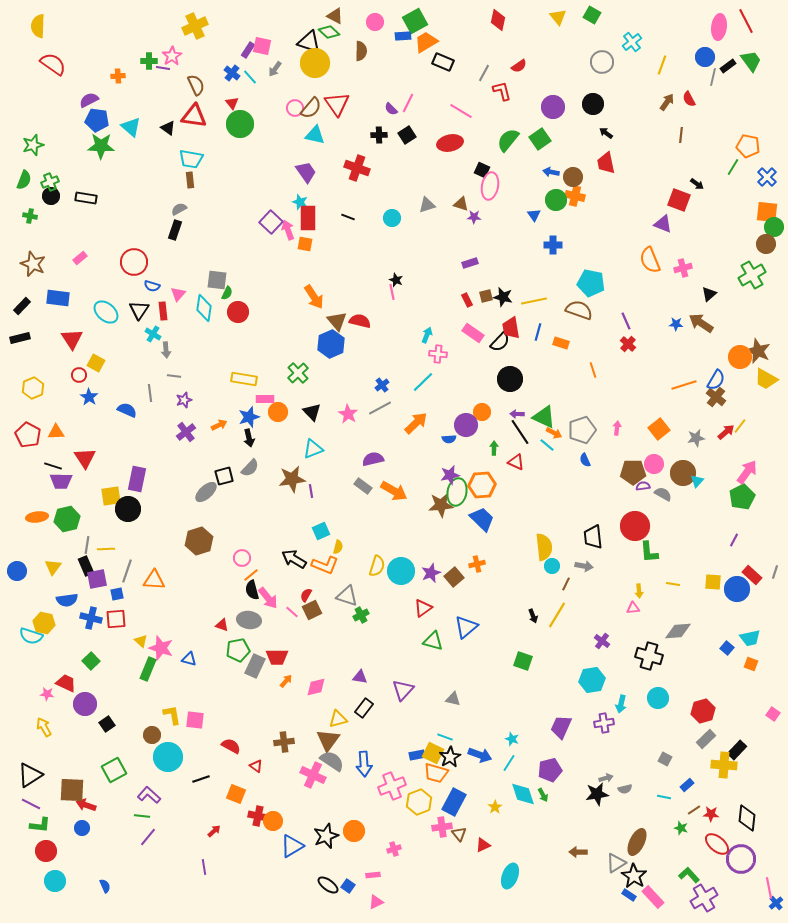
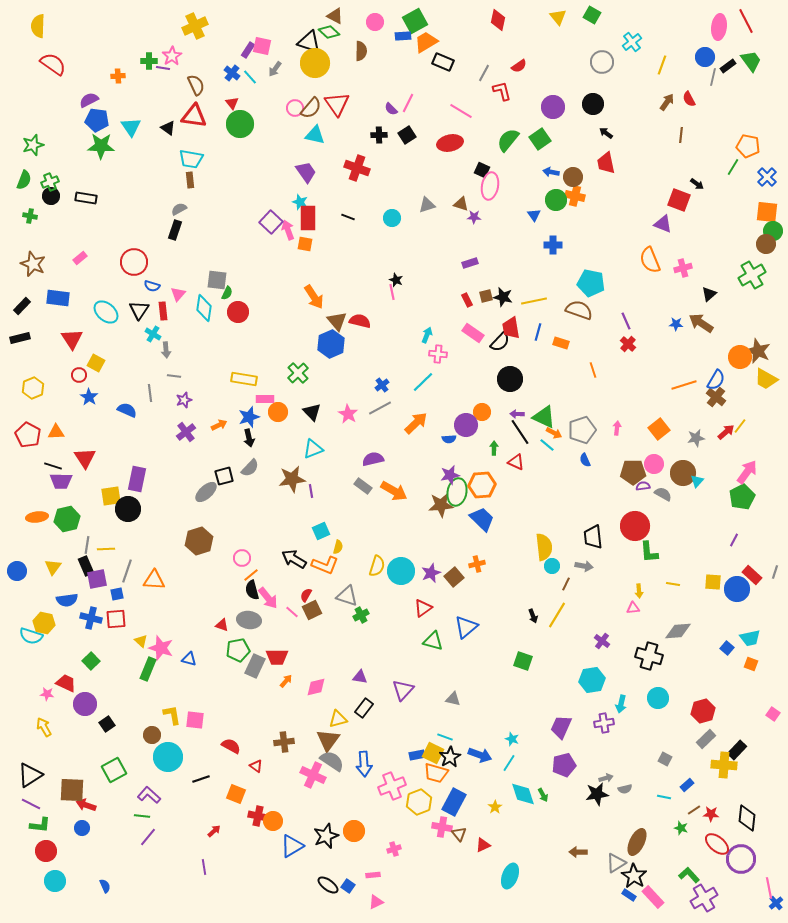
cyan triangle at (131, 127): rotated 15 degrees clockwise
green circle at (774, 227): moved 1 px left, 4 px down
purple pentagon at (550, 770): moved 14 px right, 5 px up
pink cross at (442, 827): rotated 18 degrees clockwise
